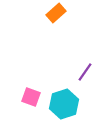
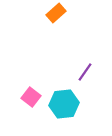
pink square: rotated 18 degrees clockwise
cyan hexagon: rotated 12 degrees clockwise
